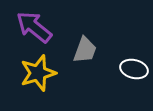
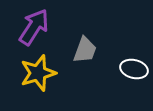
purple arrow: rotated 84 degrees clockwise
